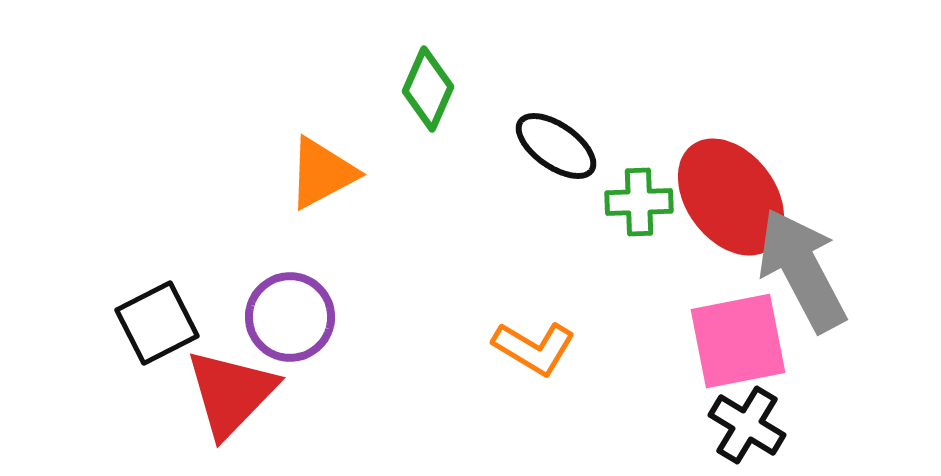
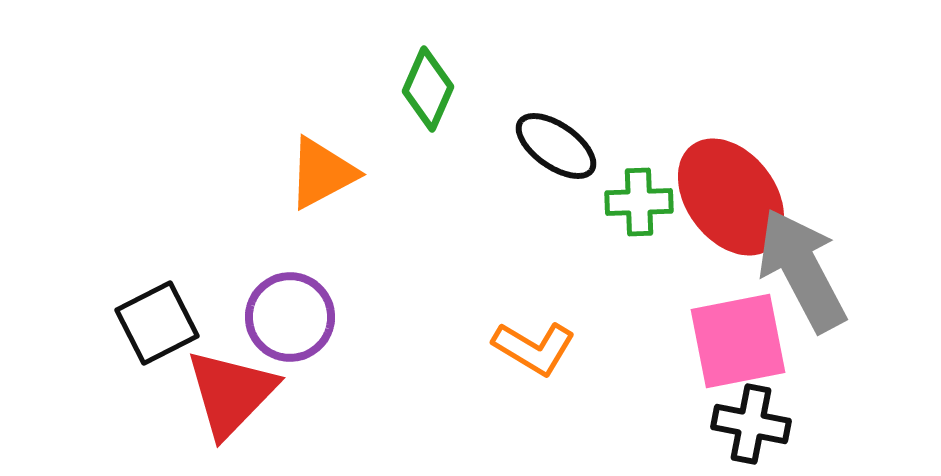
black cross: moved 4 px right, 1 px up; rotated 20 degrees counterclockwise
